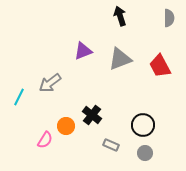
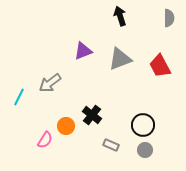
gray circle: moved 3 px up
